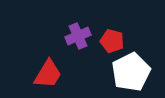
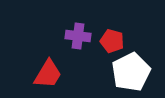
purple cross: rotated 30 degrees clockwise
